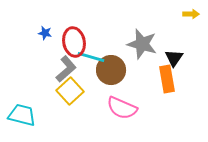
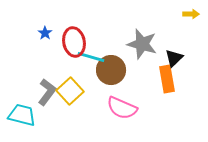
blue star: rotated 24 degrees clockwise
black triangle: rotated 12 degrees clockwise
gray L-shape: moved 19 px left, 23 px down; rotated 12 degrees counterclockwise
